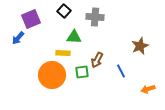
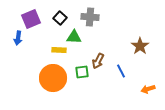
black square: moved 4 px left, 7 px down
gray cross: moved 5 px left
blue arrow: rotated 32 degrees counterclockwise
brown star: rotated 12 degrees counterclockwise
yellow rectangle: moved 4 px left, 3 px up
brown arrow: moved 1 px right, 1 px down
orange circle: moved 1 px right, 3 px down
